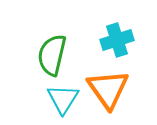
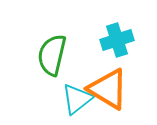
orange triangle: rotated 24 degrees counterclockwise
cyan triangle: moved 14 px right; rotated 20 degrees clockwise
